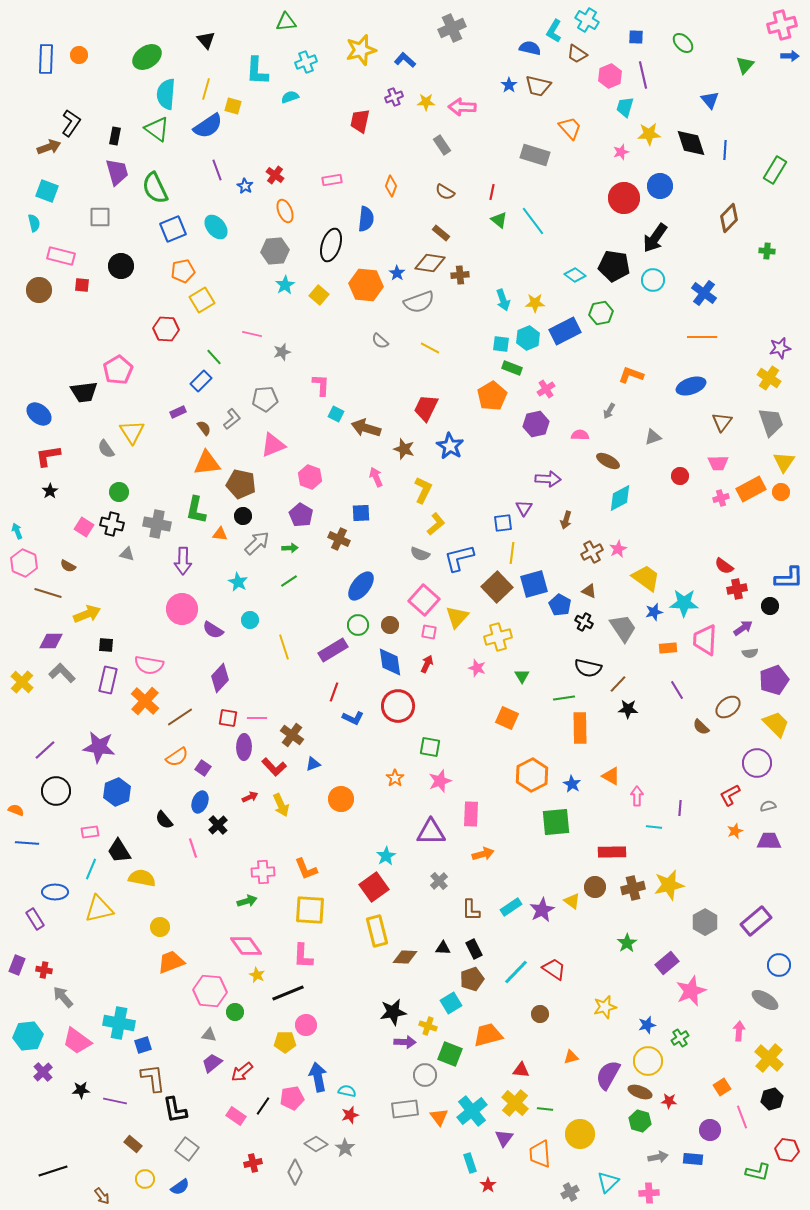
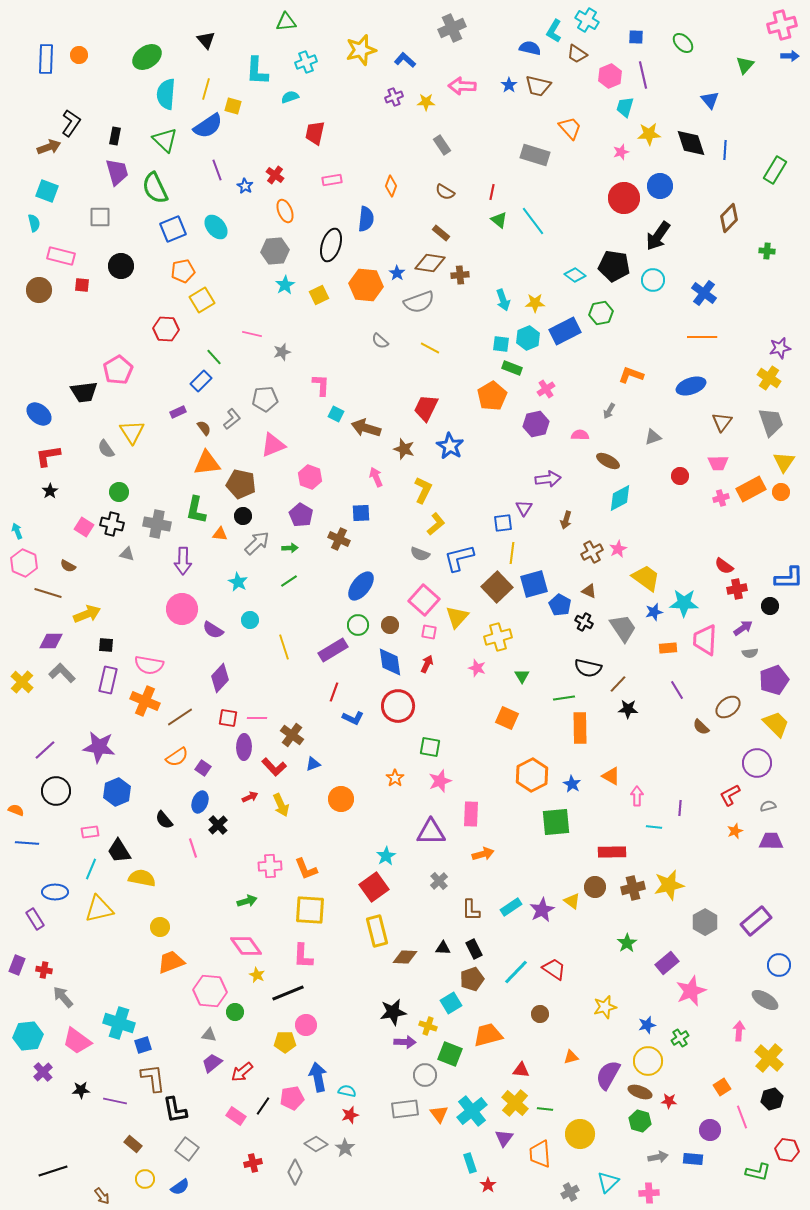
pink arrow at (462, 107): moved 21 px up
red trapezoid at (360, 121): moved 45 px left, 12 px down
green triangle at (157, 129): moved 8 px right, 11 px down; rotated 8 degrees clockwise
black arrow at (655, 238): moved 3 px right, 2 px up
yellow square at (319, 295): rotated 24 degrees clockwise
purple arrow at (548, 479): rotated 10 degrees counterclockwise
orange cross at (145, 701): rotated 20 degrees counterclockwise
purple trapezoid at (769, 841): moved 2 px right
pink cross at (263, 872): moved 7 px right, 6 px up
cyan cross at (119, 1023): rotated 8 degrees clockwise
orange triangle at (439, 1117): moved 3 px up
